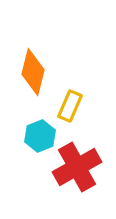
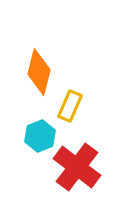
orange diamond: moved 6 px right
red cross: rotated 24 degrees counterclockwise
